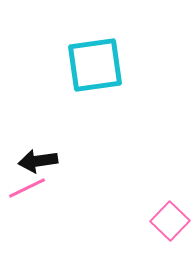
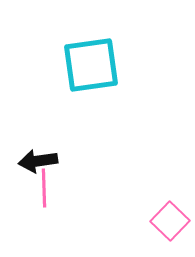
cyan square: moved 4 px left
pink line: moved 17 px right; rotated 66 degrees counterclockwise
